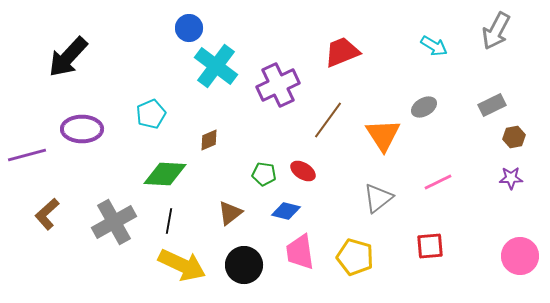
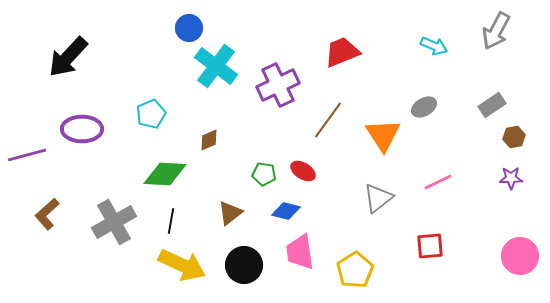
cyan arrow: rotated 8 degrees counterclockwise
gray rectangle: rotated 8 degrees counterclockwise
black line: moved 2 px right
yellow pentagon: moved 13 px down; rotated 24 degrees clockwise
